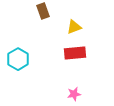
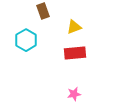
cyan hexagon: moved 8 px right, 19 px up
